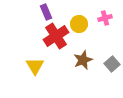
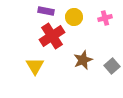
purple rectangle: moved 1 px up; rotated 56 degrees counterclockwise
yellow circle: moved 5 px left, 7 px up
red cross: moved 4 px left
gray square: moved 2 px down
